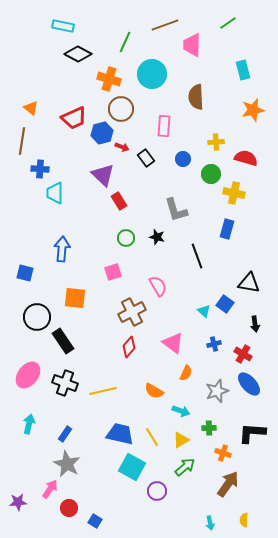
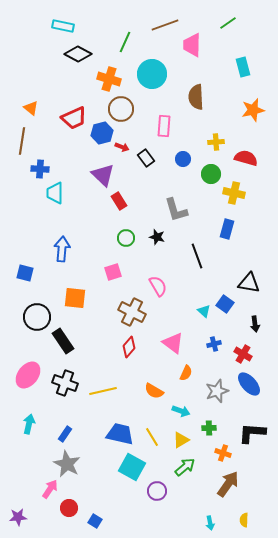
cyan rectangle at (243, 70): moved 3 px up
brown cross at (132, 312): rotated 36 degrees counterclockwise
purple star at (18, 502): moved 15 px down
